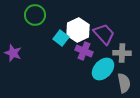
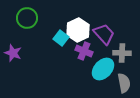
green circle: moved 8 px left, 3 px down
